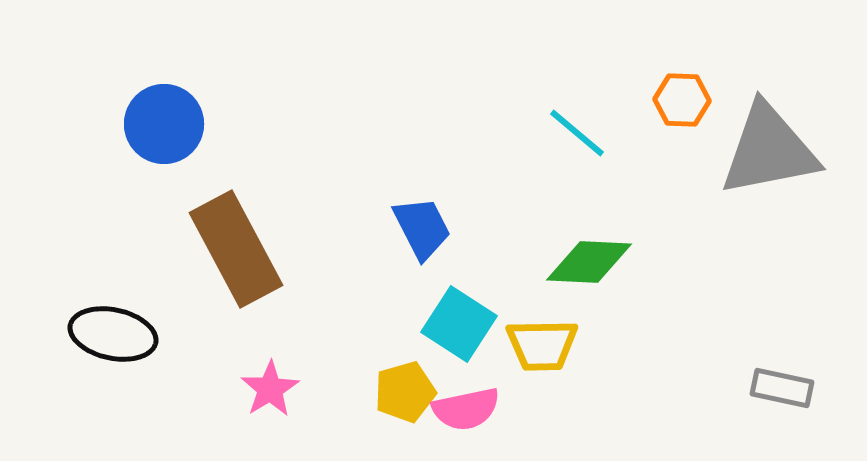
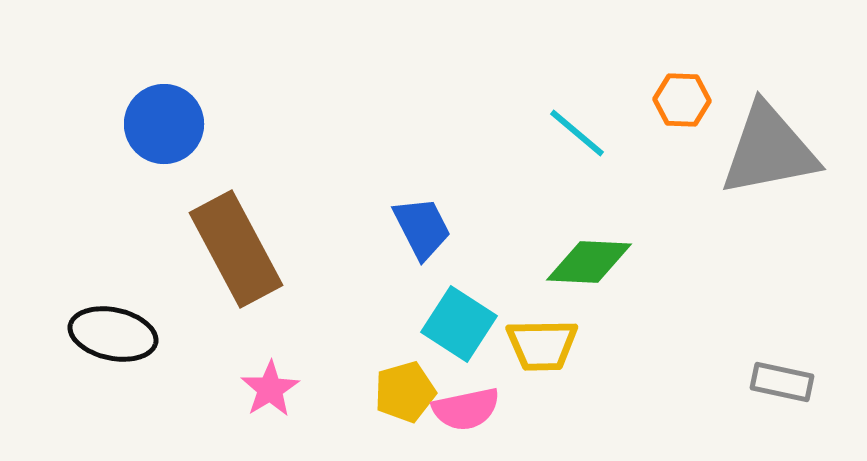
gray rectangle: moved 6 px up
